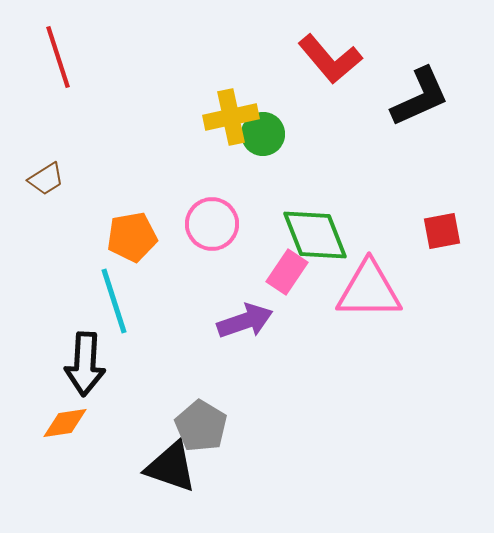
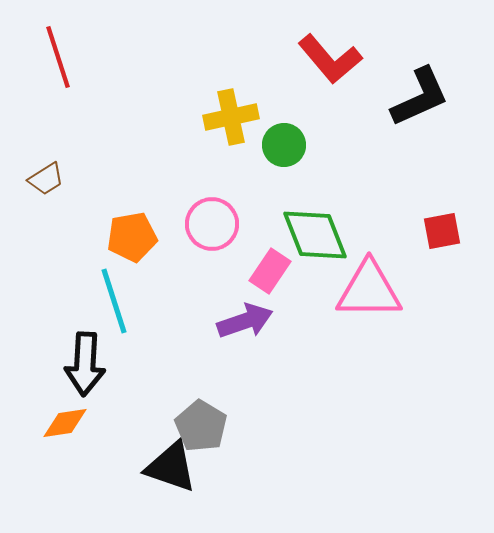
green circle: moved 21 px right, 11 px down
pink rectangle: moved 17 px left, 1 px up
